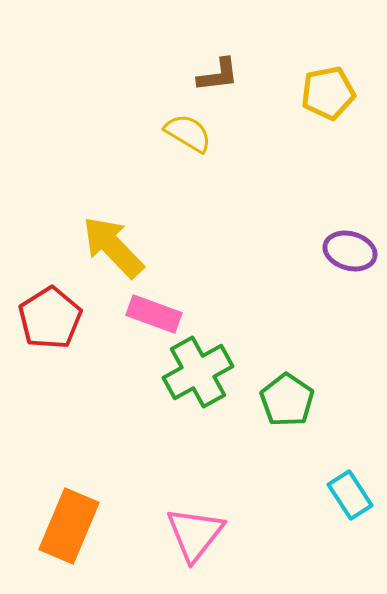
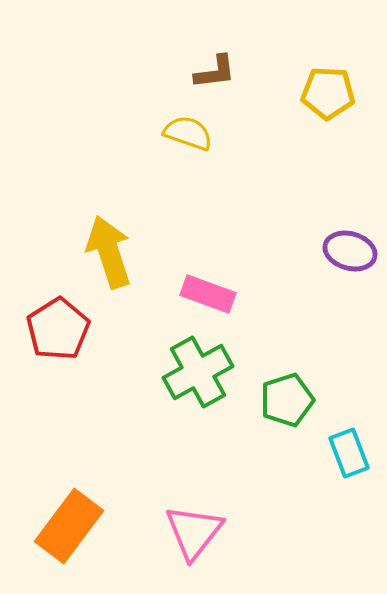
brown L-shape: moved 3 px left, 3 px up
yellow pentagon: rotated 14 degrees clockwise
yellow semicircle: rotated 12 degrees counterclockwise
yellow arrow: moved 4 px left, 5 px down; rotated 26 degrees clockwise
pink rectangle: moved 54 px right, 20 px up
red pentagon: moved 8 px right, 11 px down
green pentagon: rotated 20 degrees clockwise
cyan rectangle: moved 1 px left, 42 px up; rotated 12 degrees clockwise
orange rectangle: rotated 14 degrees clockwise
pink triangle: moved 1 px left, 2 px up
